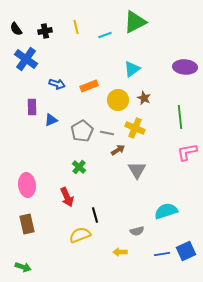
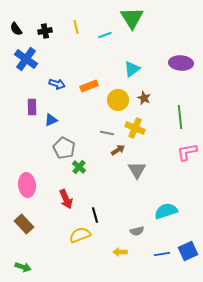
green triangle: moved 3 px left, 4 px up; rotated 35 degrees counterclockwise
purple ellipse: moved 4 px left, 4 px up
gray pentagon: moved 18 px left, 17 px down; rotated 15 degrees counterclockwise
red arrow: moved 1 px left, 2 px down
brown rectangle: moved 3 px left; rotated 30 degrees counterclockwise
blue square: moved 2 px right
